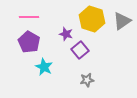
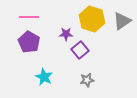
purple star: rotated 16 degrees counterclockwise
cyan star: moved 10 px down
